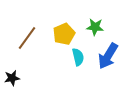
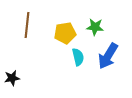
yellow pentagon: moved 1 px right, 1 px up; rotated 15 degrees clockwise
brown line: moved 13 px up; rotated 30 degrees counterclockwise
